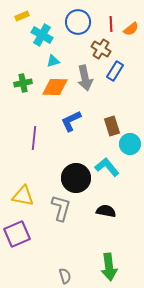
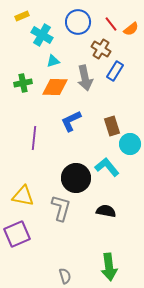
red line: rotated 35 degrees counterclockwise
